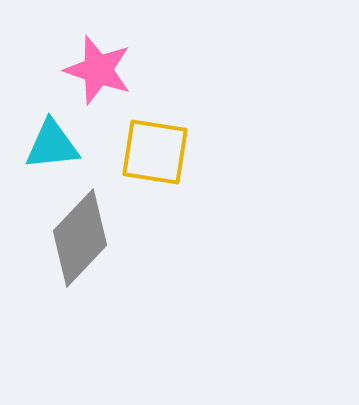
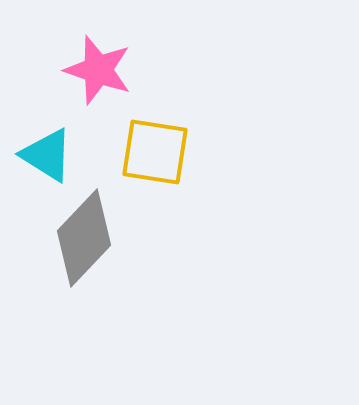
cyan triangle: moved 5 px left, 10 px down; rotated 38 degrees clockwise
gray diamond: moved 4 px right
